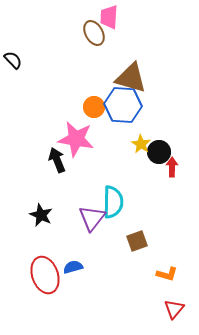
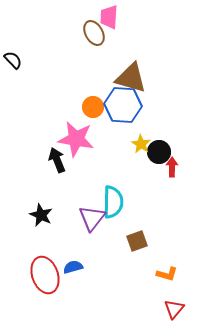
orange circle: moved 1 px left
